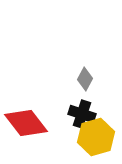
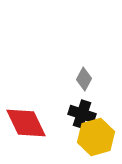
gray diamond: moved 1 px left
red diamond: rotated 12 degrees clockwise
